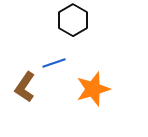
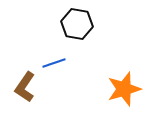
black hexagon: moved 4 px right, 4 px down; rotated 20 degrees counterclockwise
orange star: moved 31 px right
